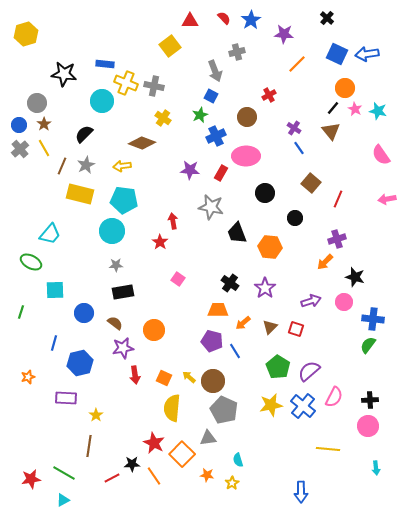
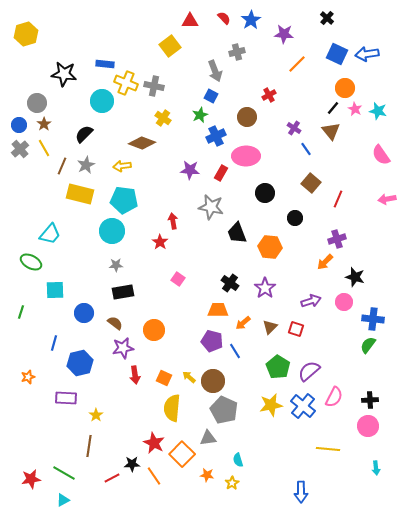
blue line at (299, 148): moved 7 px right, 1 px down
